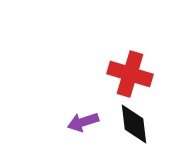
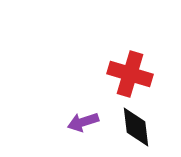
black diamond: moved 2 px right, 3 px down
